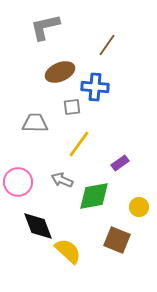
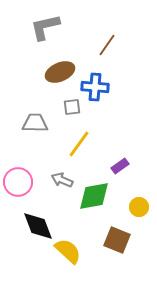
purple rectangle: moved 3 px down
